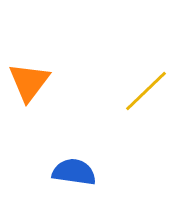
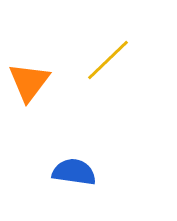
yellow line: moved 38 px left, 31 px up
